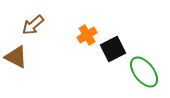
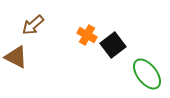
orange cross: rotated 30 degrees counterclockwise
black square: moved 4 px up; rotated 10 degrees counterclockwise
green ellipse: moved 3 px right, 2 px down
